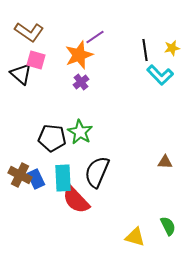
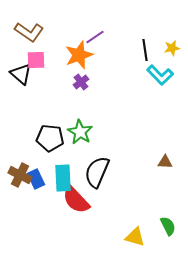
pink square: rotated 18 degrees counterclockwise
black pentagon: moved 2 px left
